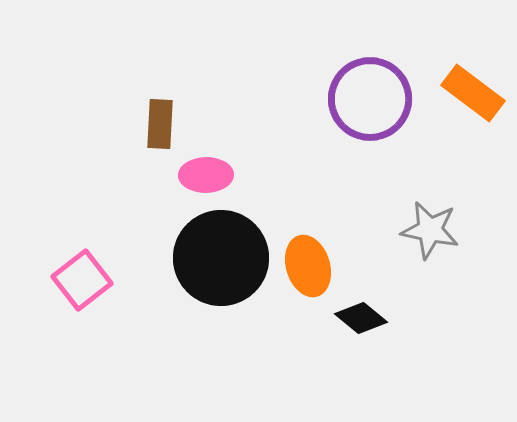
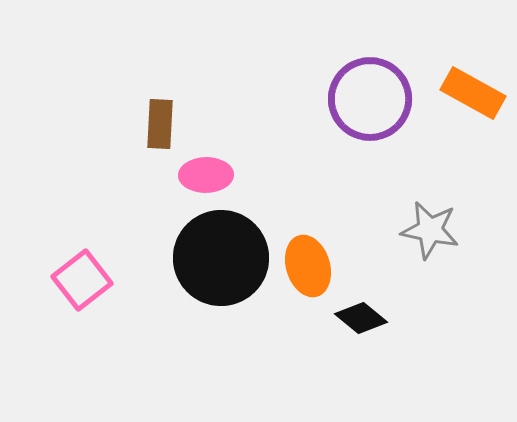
orange rectangle: rotated 8 degrees counterclockwise
